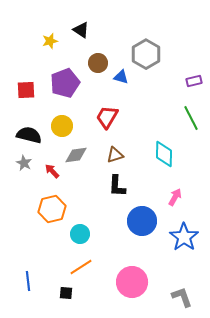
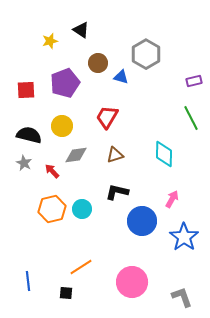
black L-shape: moved 6 px down; rotated 100 degrees clockwise
pink arrow: moved 3 px left, 2 px down
cyan circle: moved 2 px right, 25 px up
